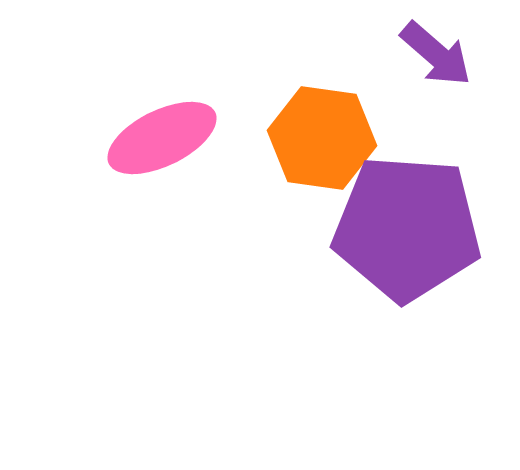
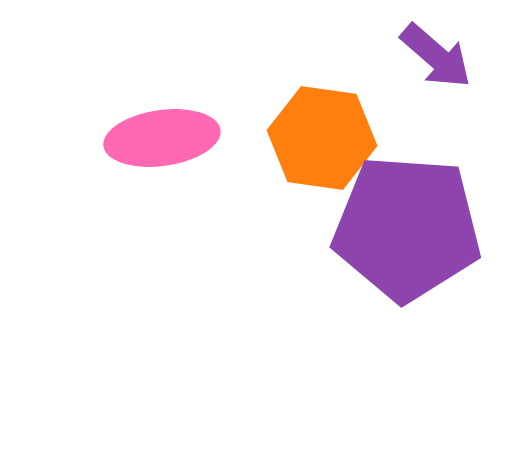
purple arrow: moved 2 px down
pink ellipse: rotated 18 degrees clockwise
